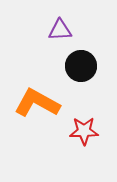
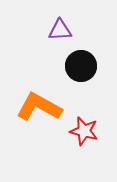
orange L-shape: moved 2 px right, 4 px down
red star: rotated 16 degrees clockwise
